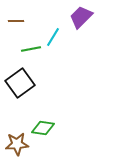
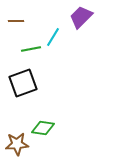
black square: moved 3 px right; rotated 16 degrees clockwise
